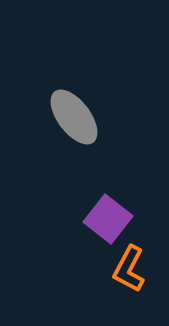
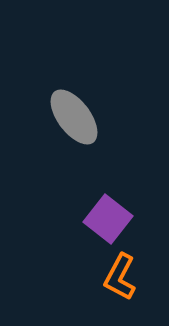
orange L-shape: moved 9 px left, 8 px down
